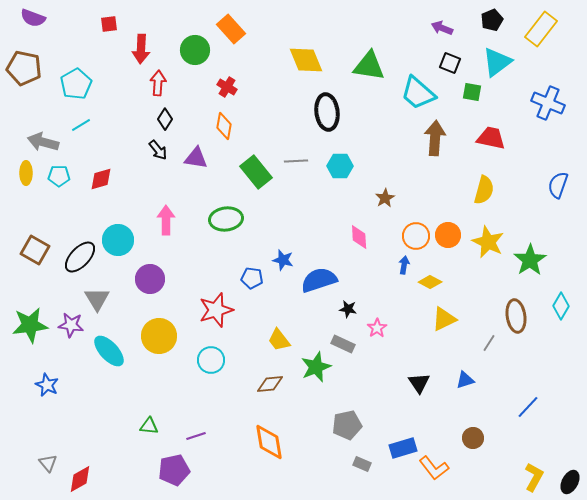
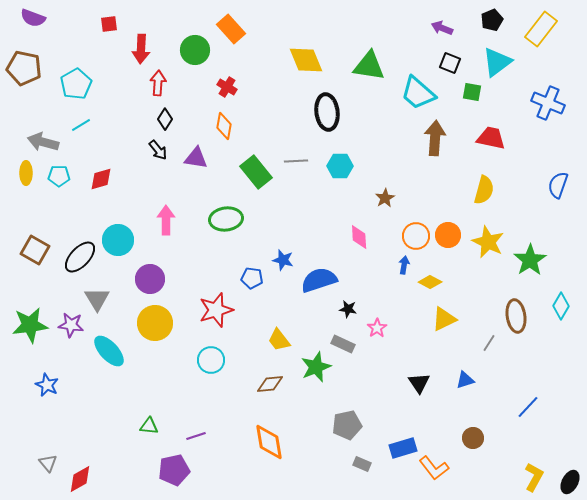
yellow circle at (159, 336): moved 4 px left, 13 px up
